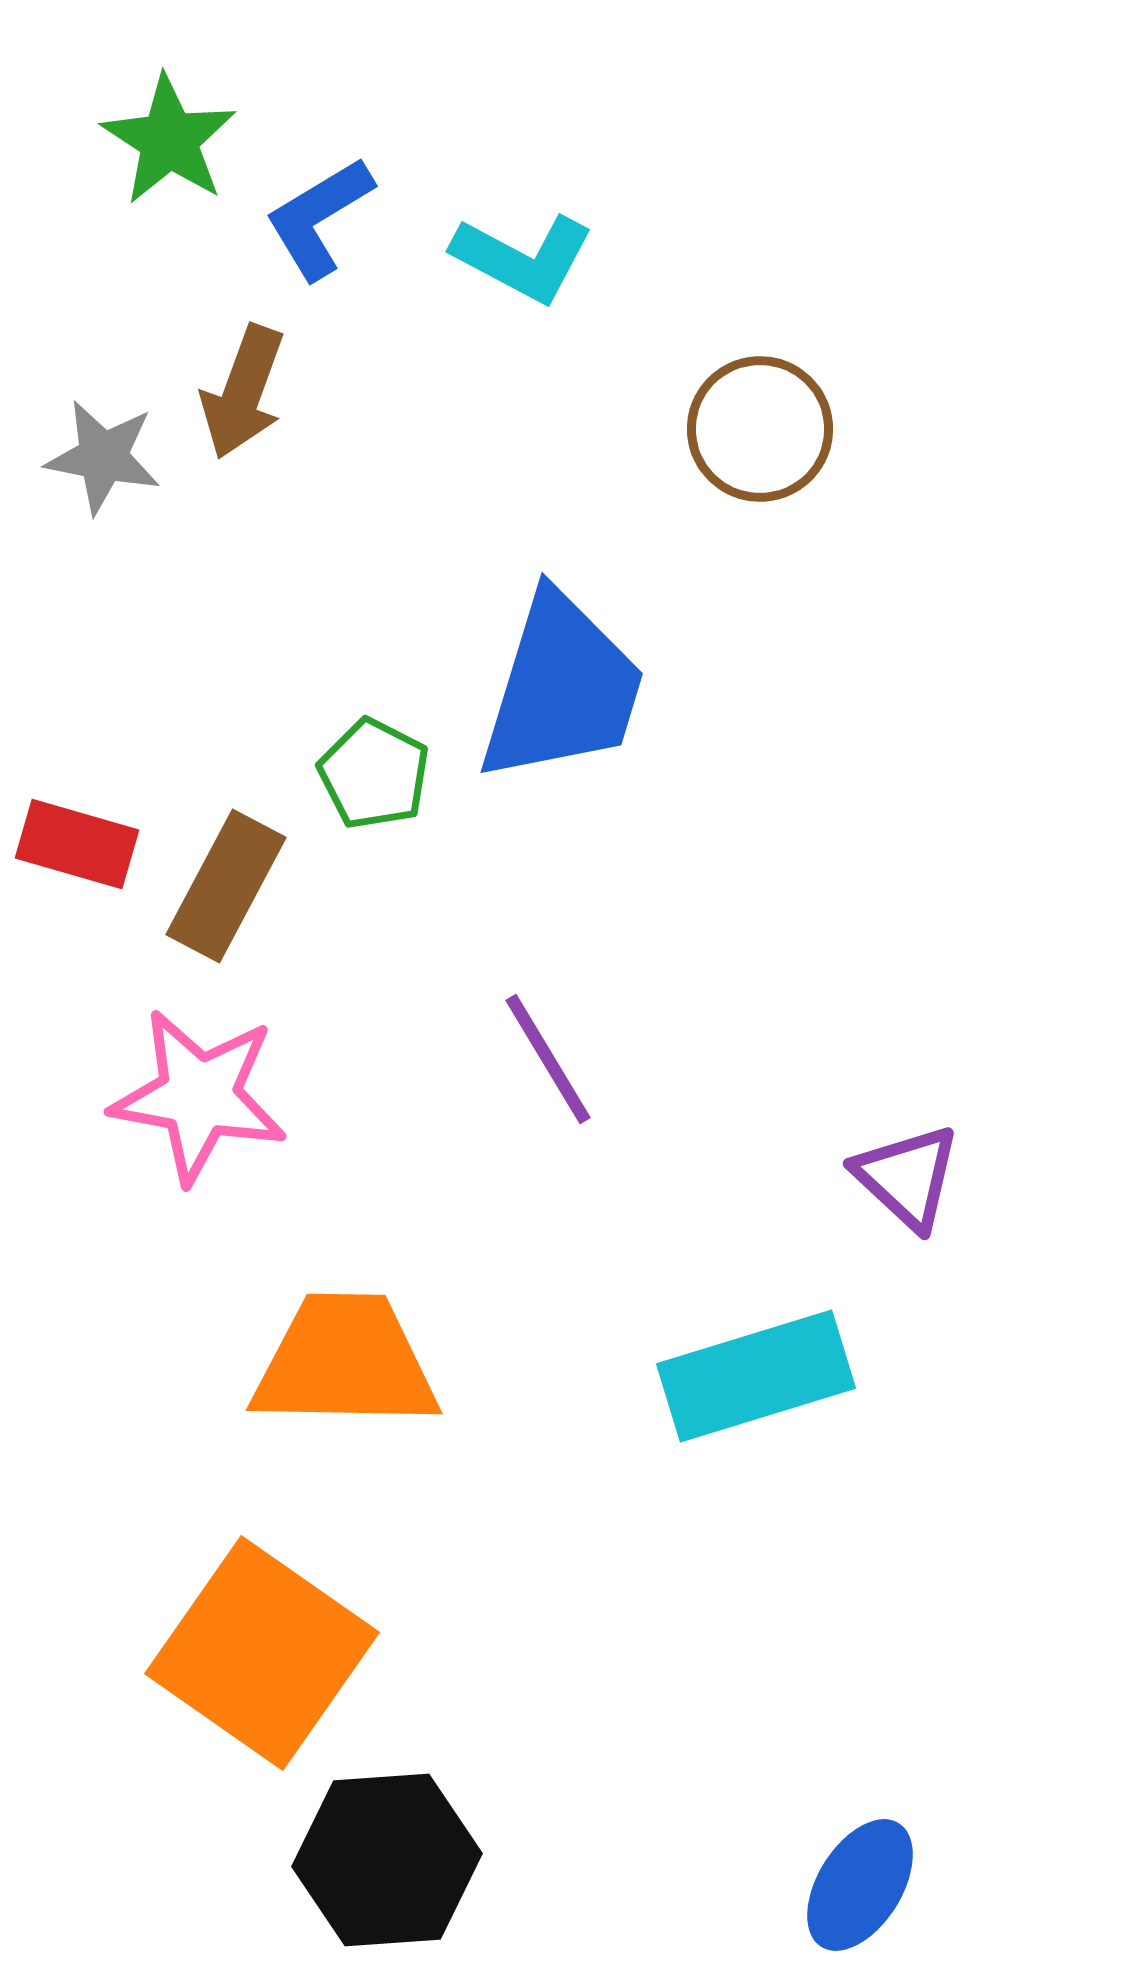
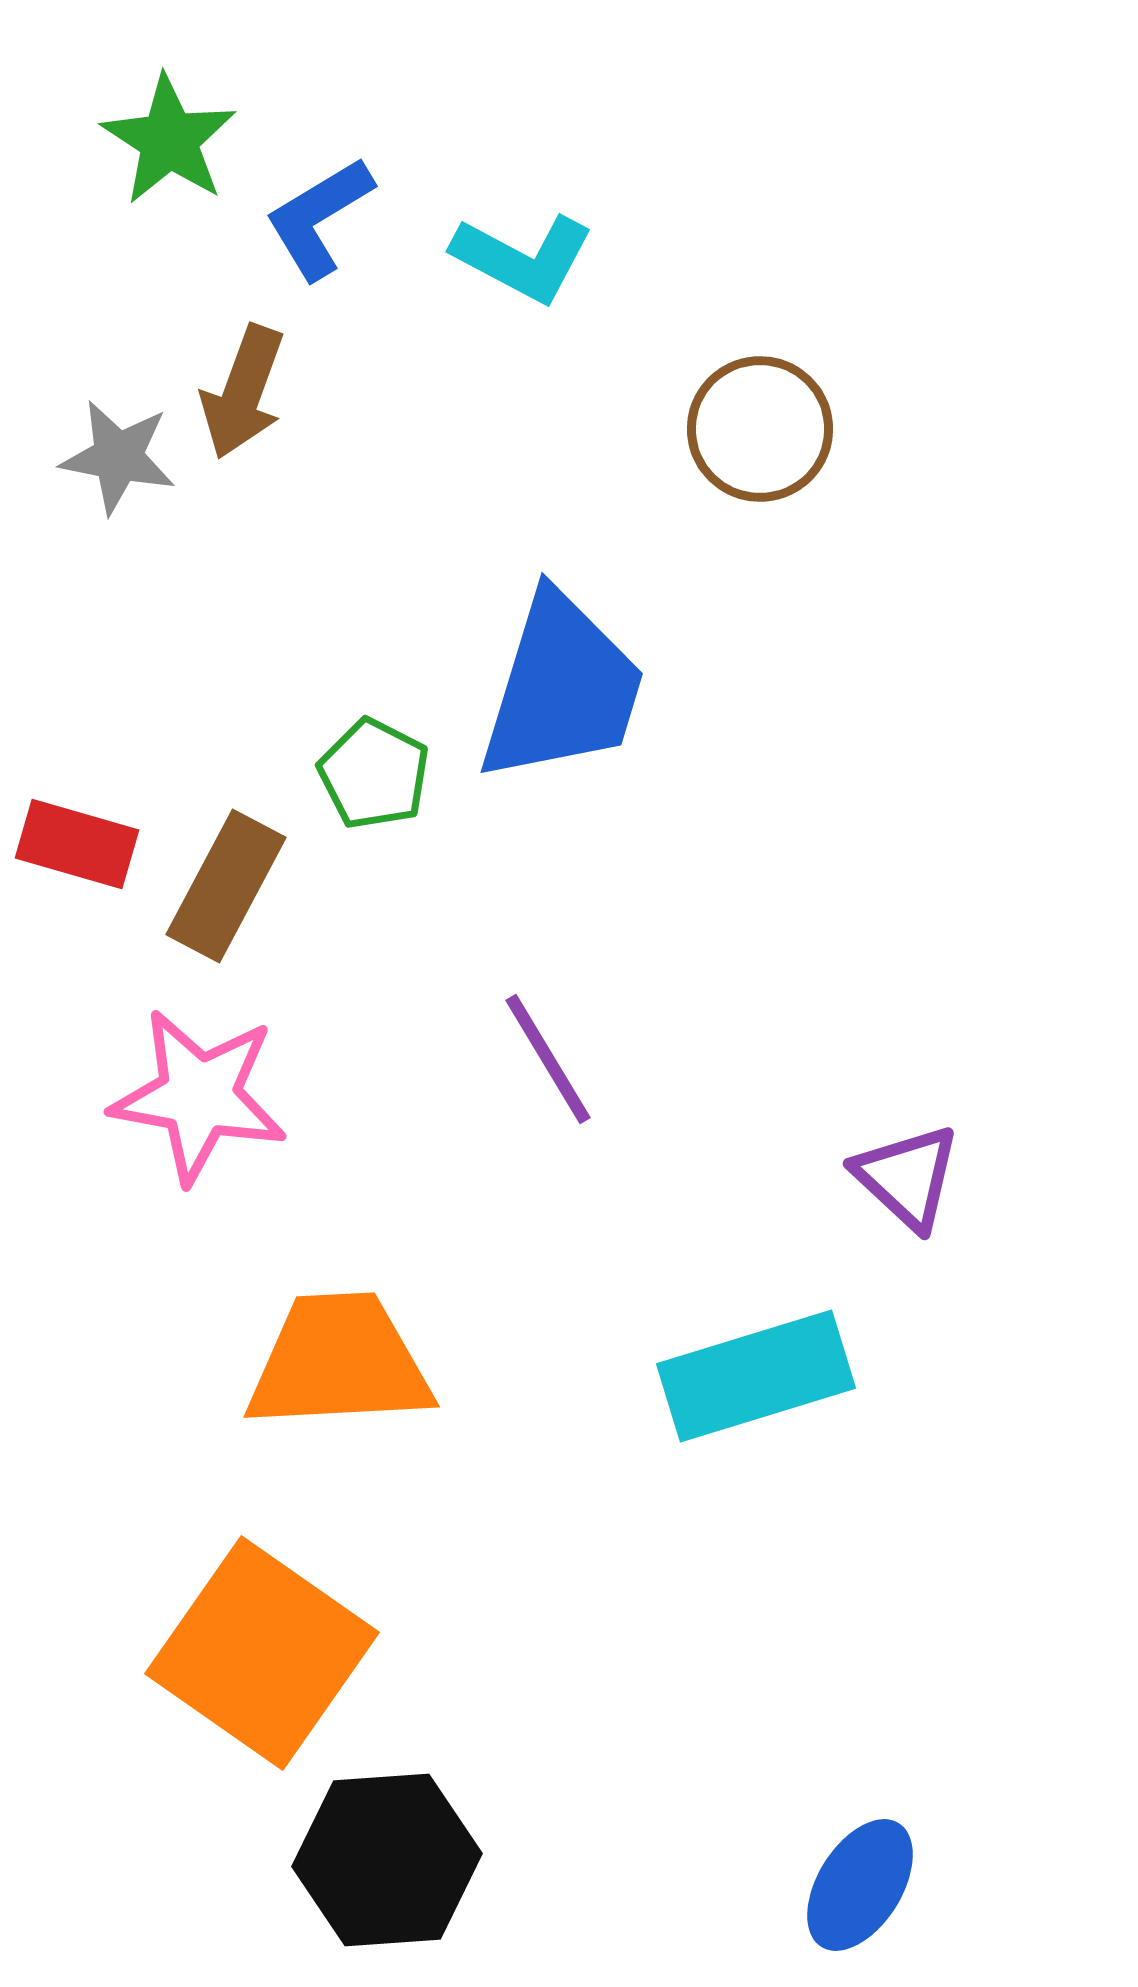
gray star: moved 15 px right
orange trapezoid: moved 6 px left; rotated 4 degrees counterclockwise
